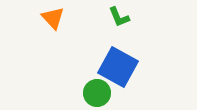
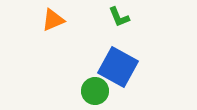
orange triangle: moved 2 px down; rotated 50 degrees clockwise
green circle: moved 2 px left, 2 px up
